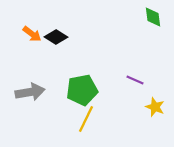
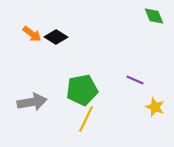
green diamond: moved 1 px right, 1 px up; rotated 15 degrees counterclockwise
gray arrow: moved 2 px right, 10 px down
